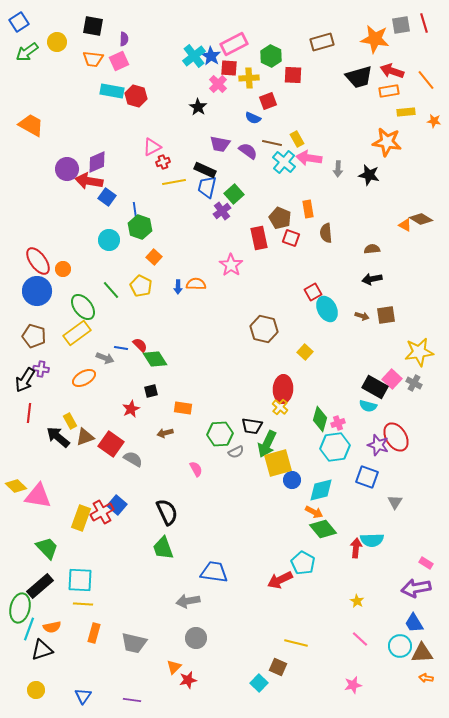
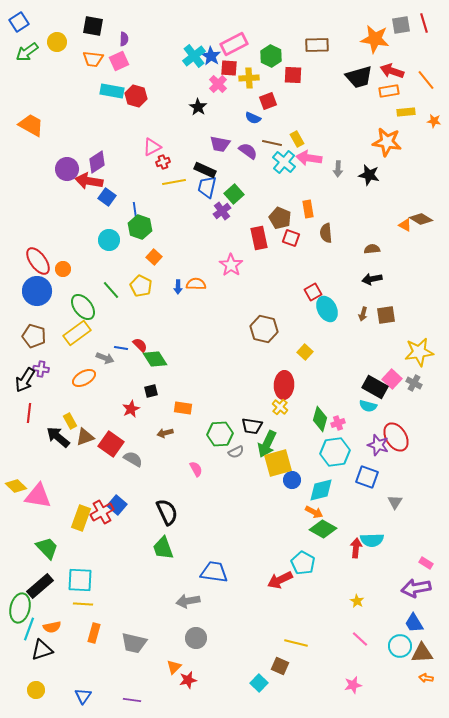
brown rectangle at (322, 42): moved 5 px left, 3 px down; rotated 15 degrees clockwise
purple diamond at (97, 162): rotated 10 degrees counterclockwise
brown arrow at (362, 316): moved 1 px right, 2 px up; rotated 88 degrees clockwise
red ellipse at (283, 389): moved 1 px right, 4 px up
cyan hexagon at (335, 447): moved 5 px down
green diamond at (323, 529): rotated 20 degrees counterclockwise
brown square at (278, 667): moved 2 px right, 1 px up
